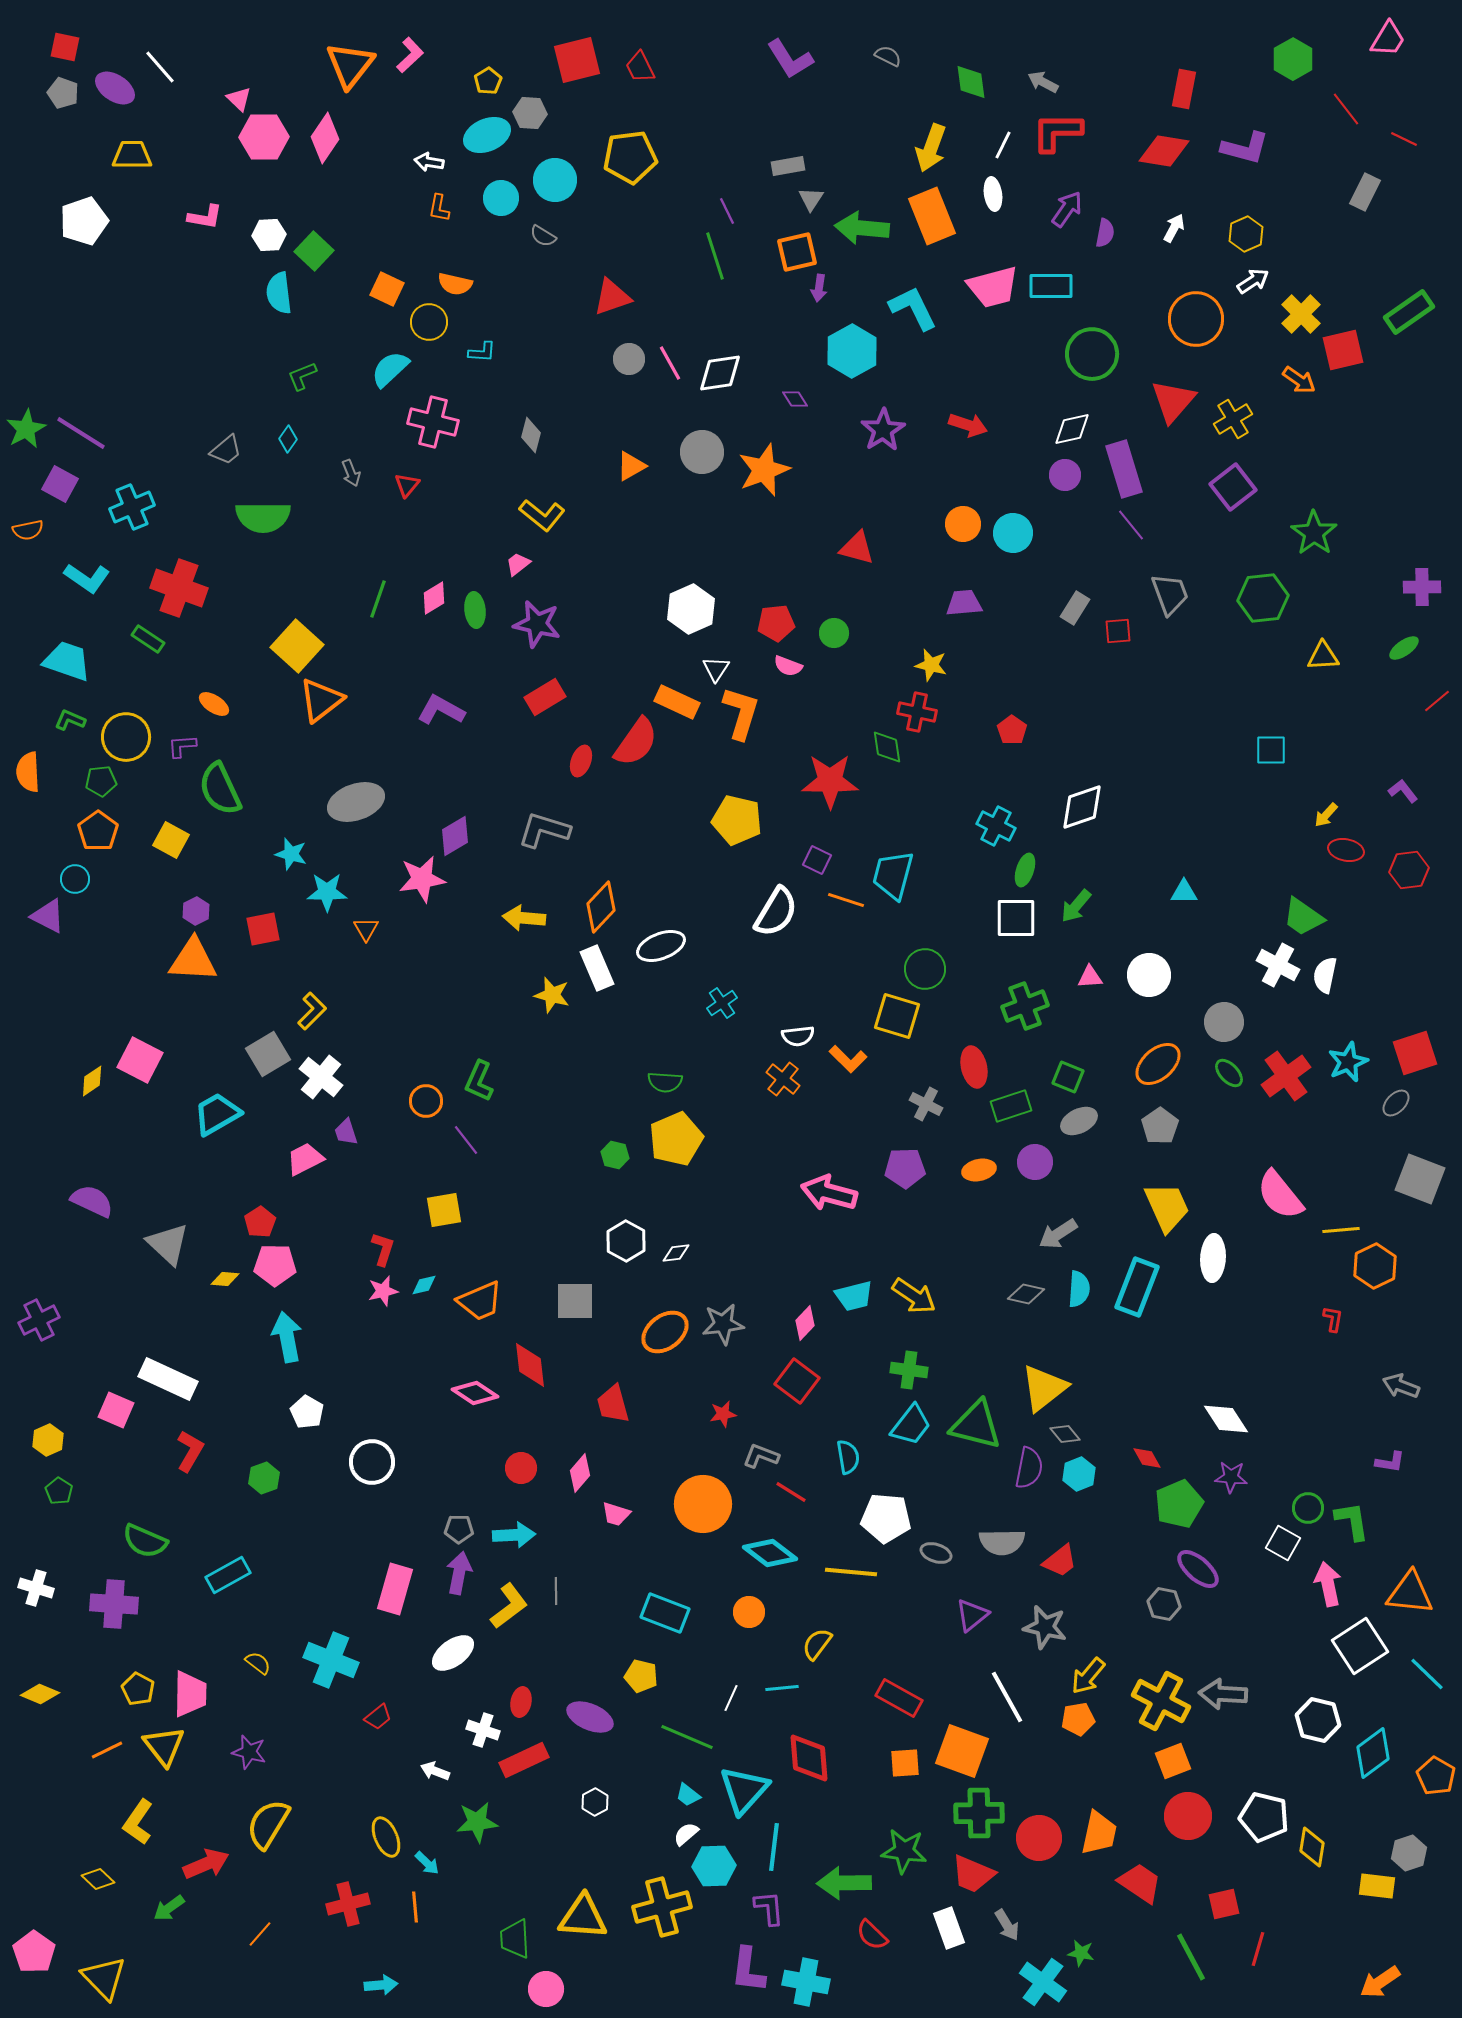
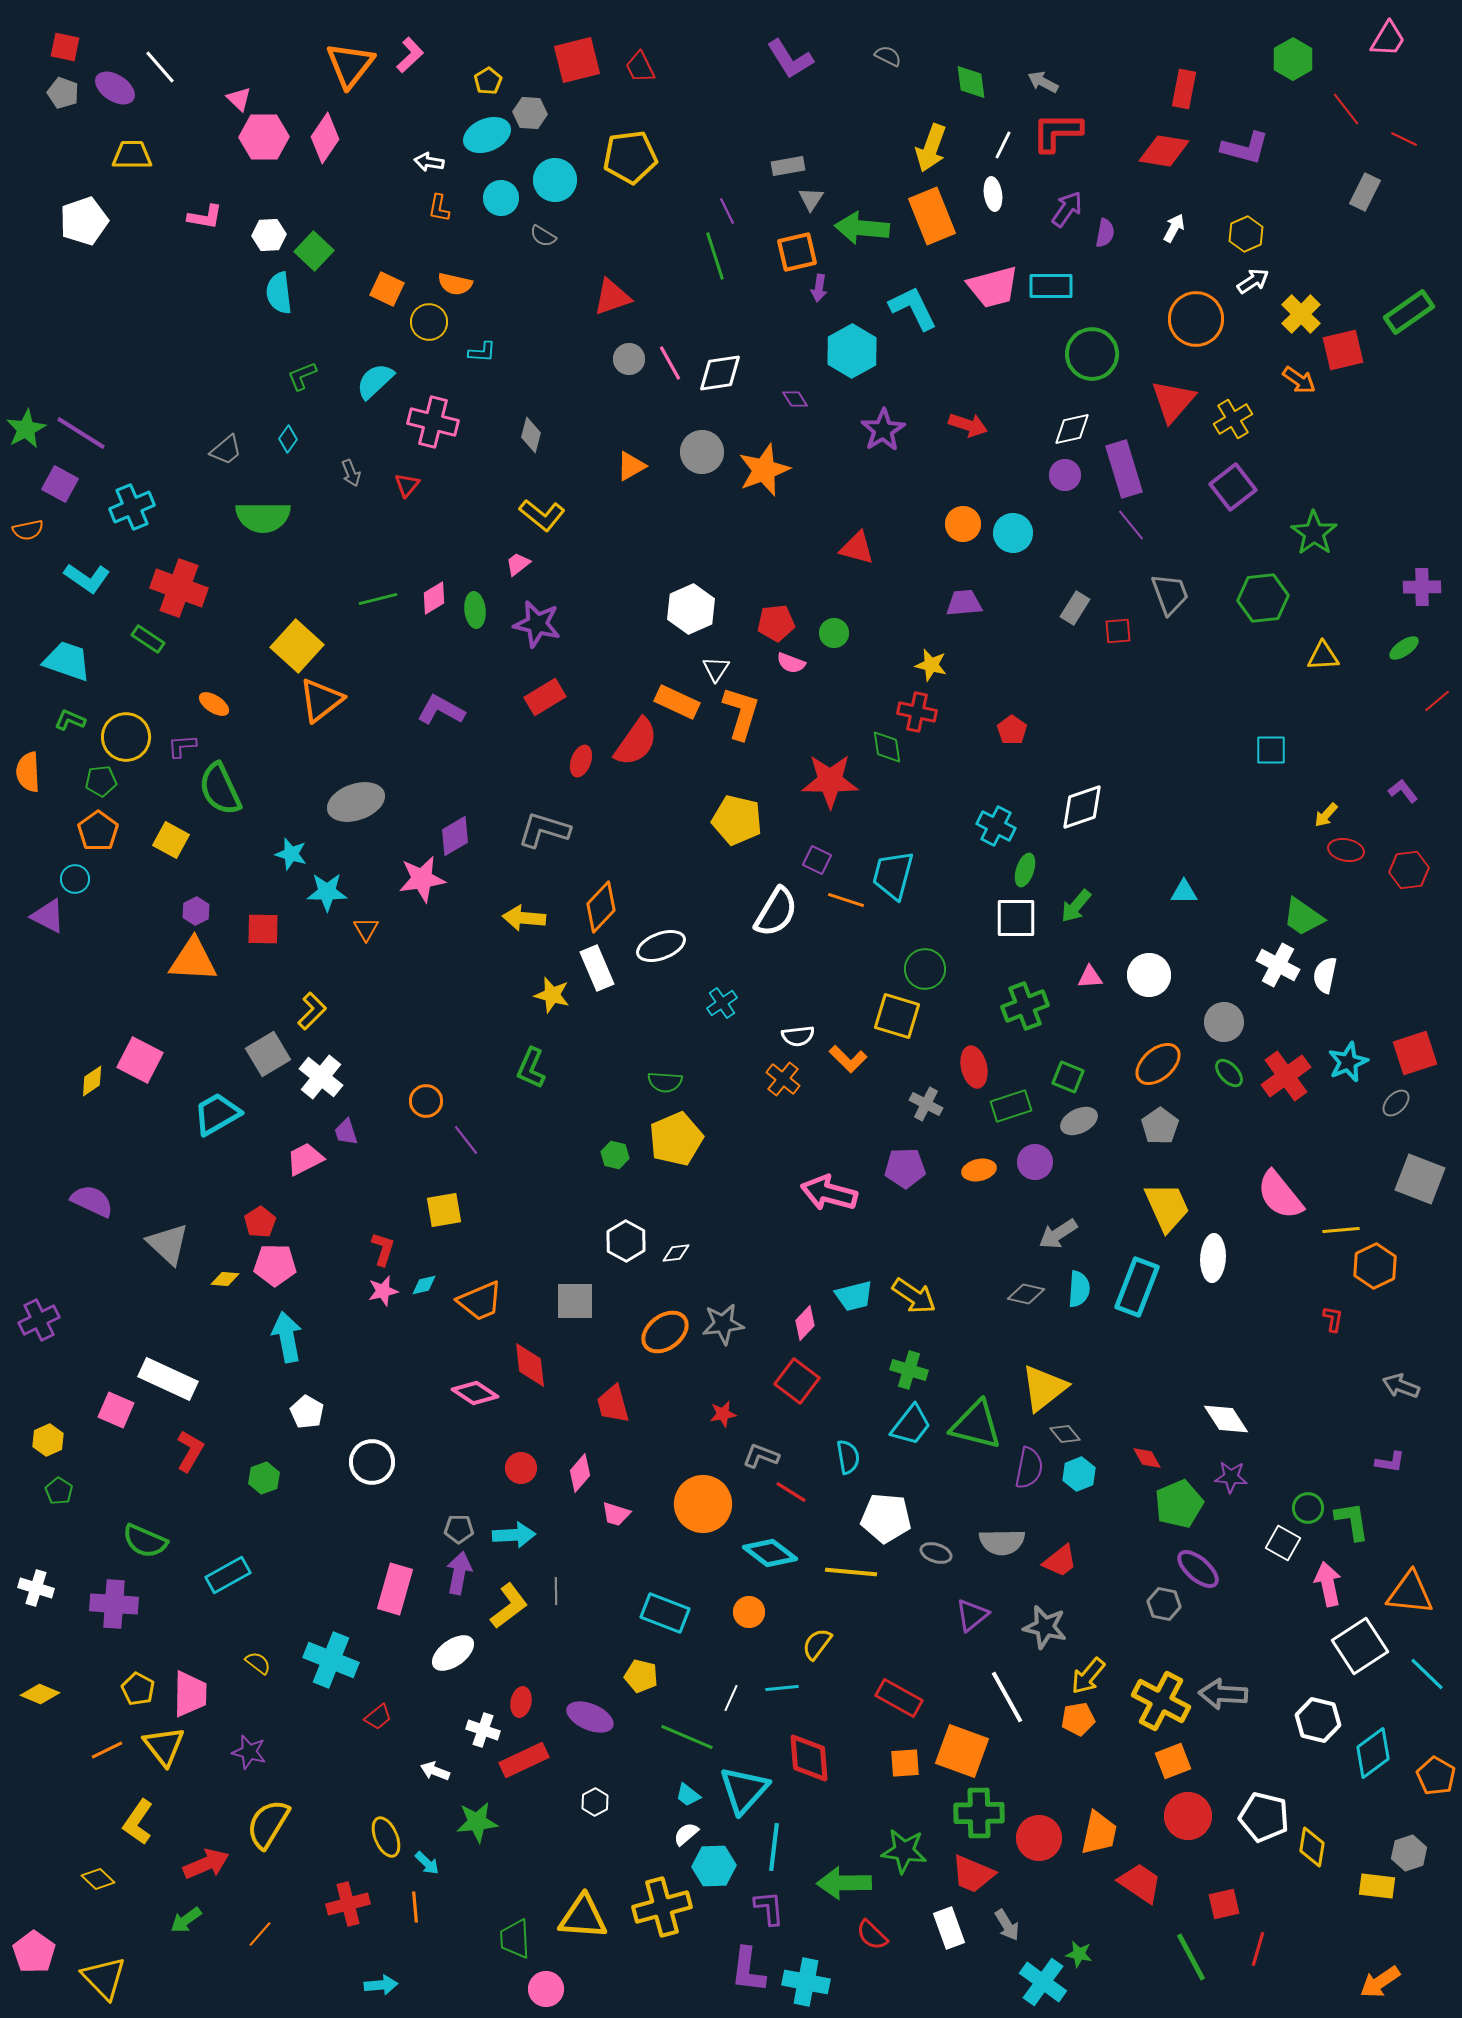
cyan semicircle at (390, 369): moved 15 px left, 12 px down
green line at (378, 599): rotated 57 degrees clockwise
pink semicircle at (788, 666): moved 3 px right, 3 px up
red square at (263, 929): rotated 12 degrees clockwise
green L-shape at (479, 1081): moved 52 px right, 13 px up
green cross at (909, 1370): rotated 9 degrees clockwise
green arrow at (169, 1908): moved 17 px right, 12 px down
green star at (1081, 1953): moved 2 px left, 1 px down
